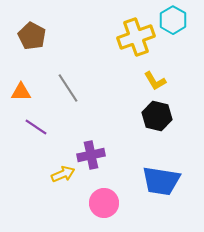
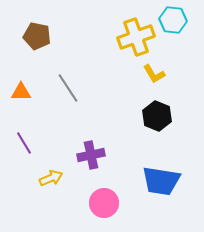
cyan hexagon: rotated 24 degrees counterclockwise
brown pentagon: moved 5 px right; rotated 16 degrees counterclockwise
yellow L-shape: moved 1 px left, 7 px up
black hexagon: rotated 8 degrees clockwise
purple line: moved 12 px left, 16 px down; rotated 25 degrees clockwise
yellow arrow: moved 12 px left, 4 px down
